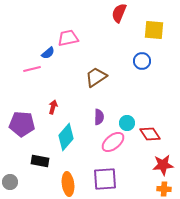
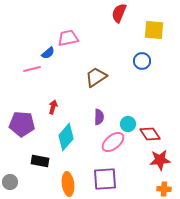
cyan circle: moved 1 px right, 1 px down
red star: moved 3 px left, 5 px up
